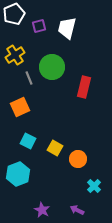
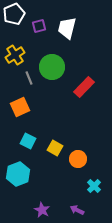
red rectangle: rotated 30 degrees clockwise
